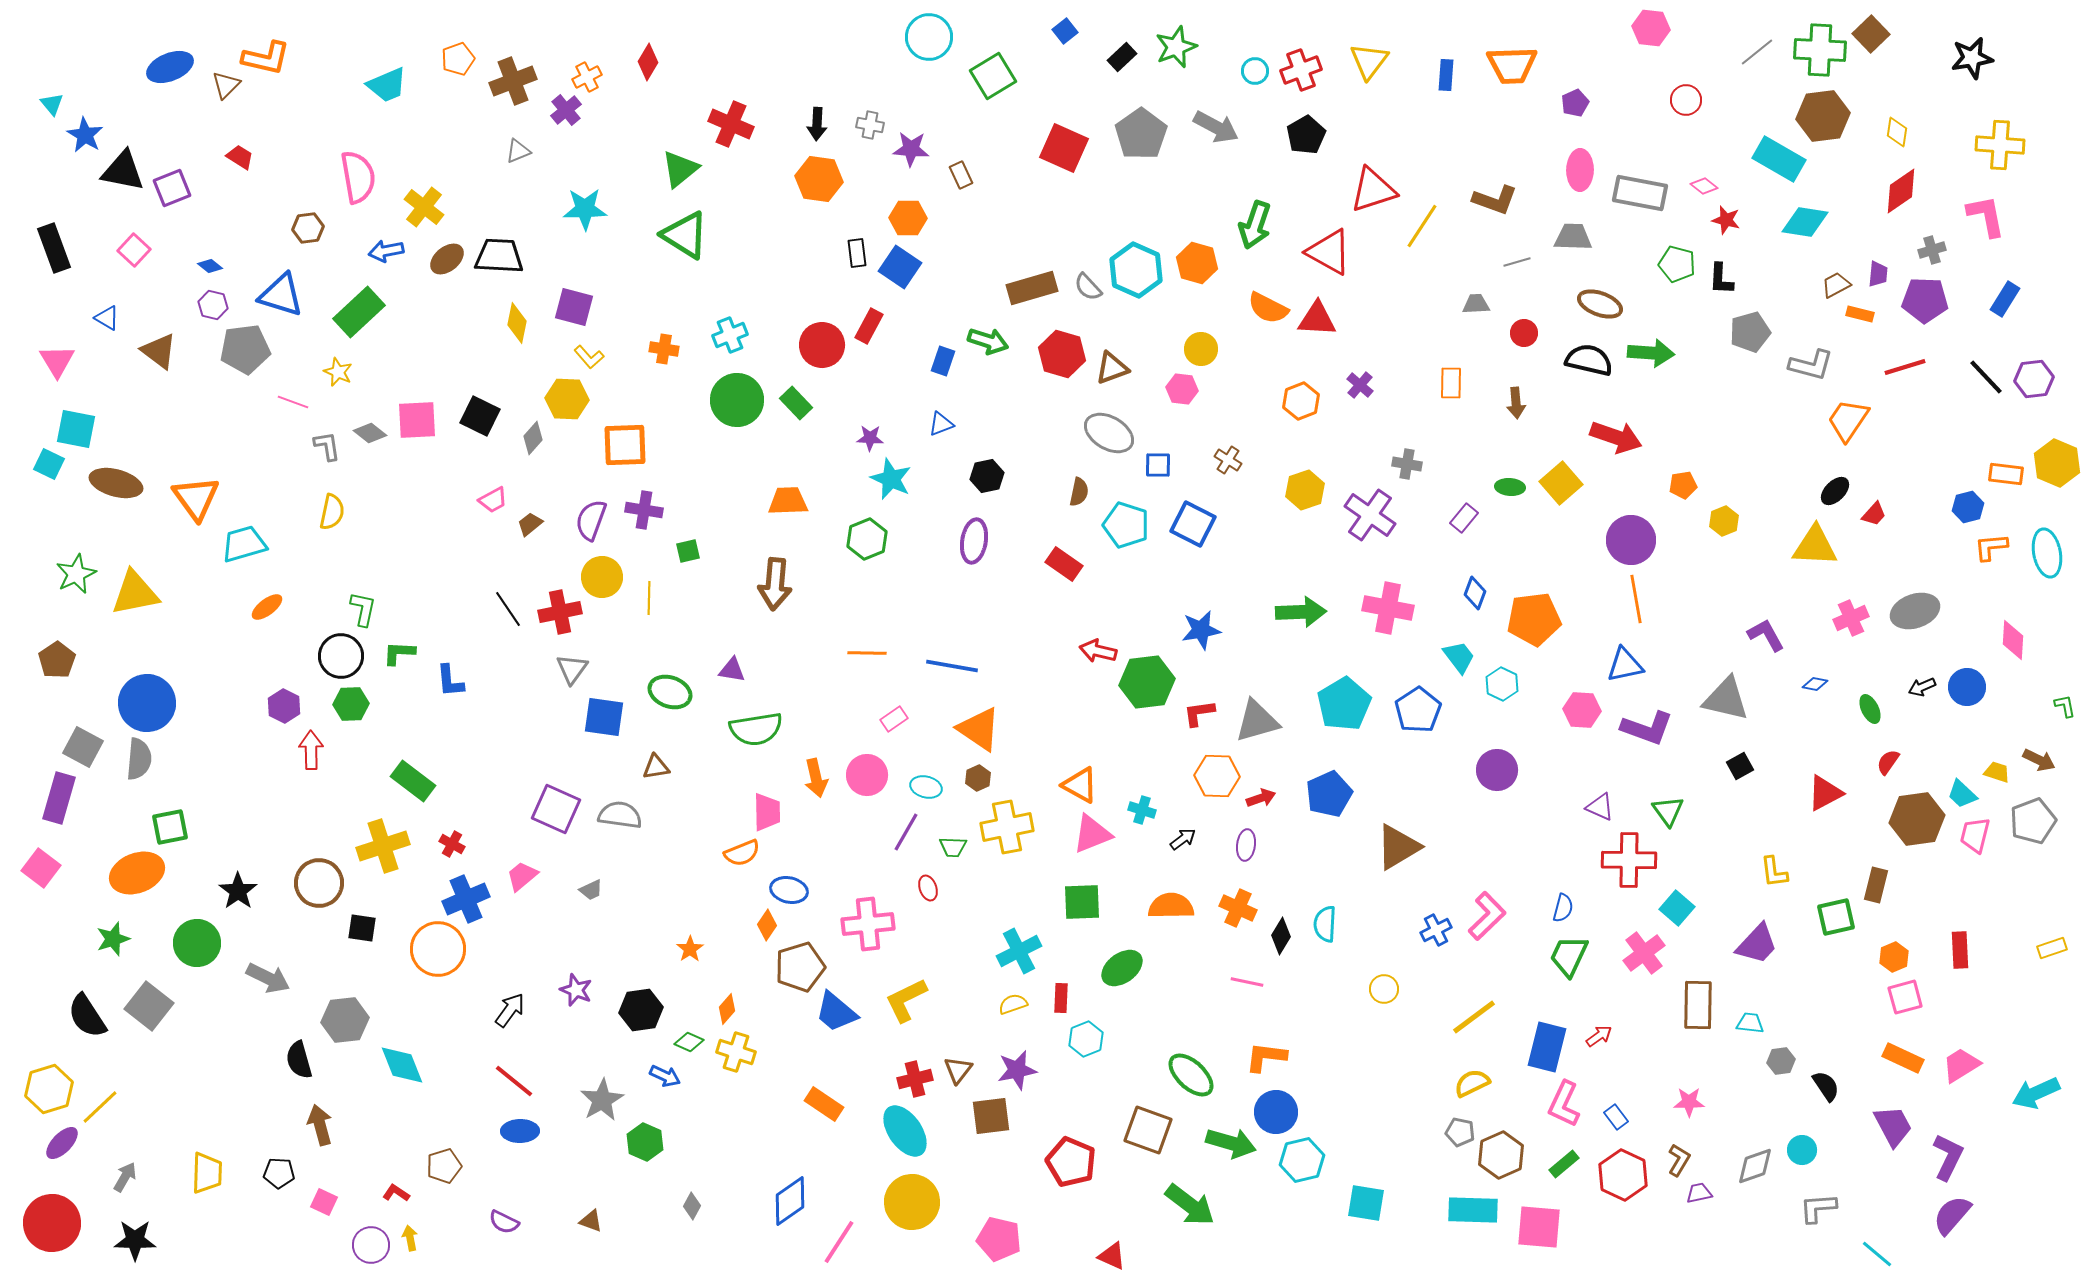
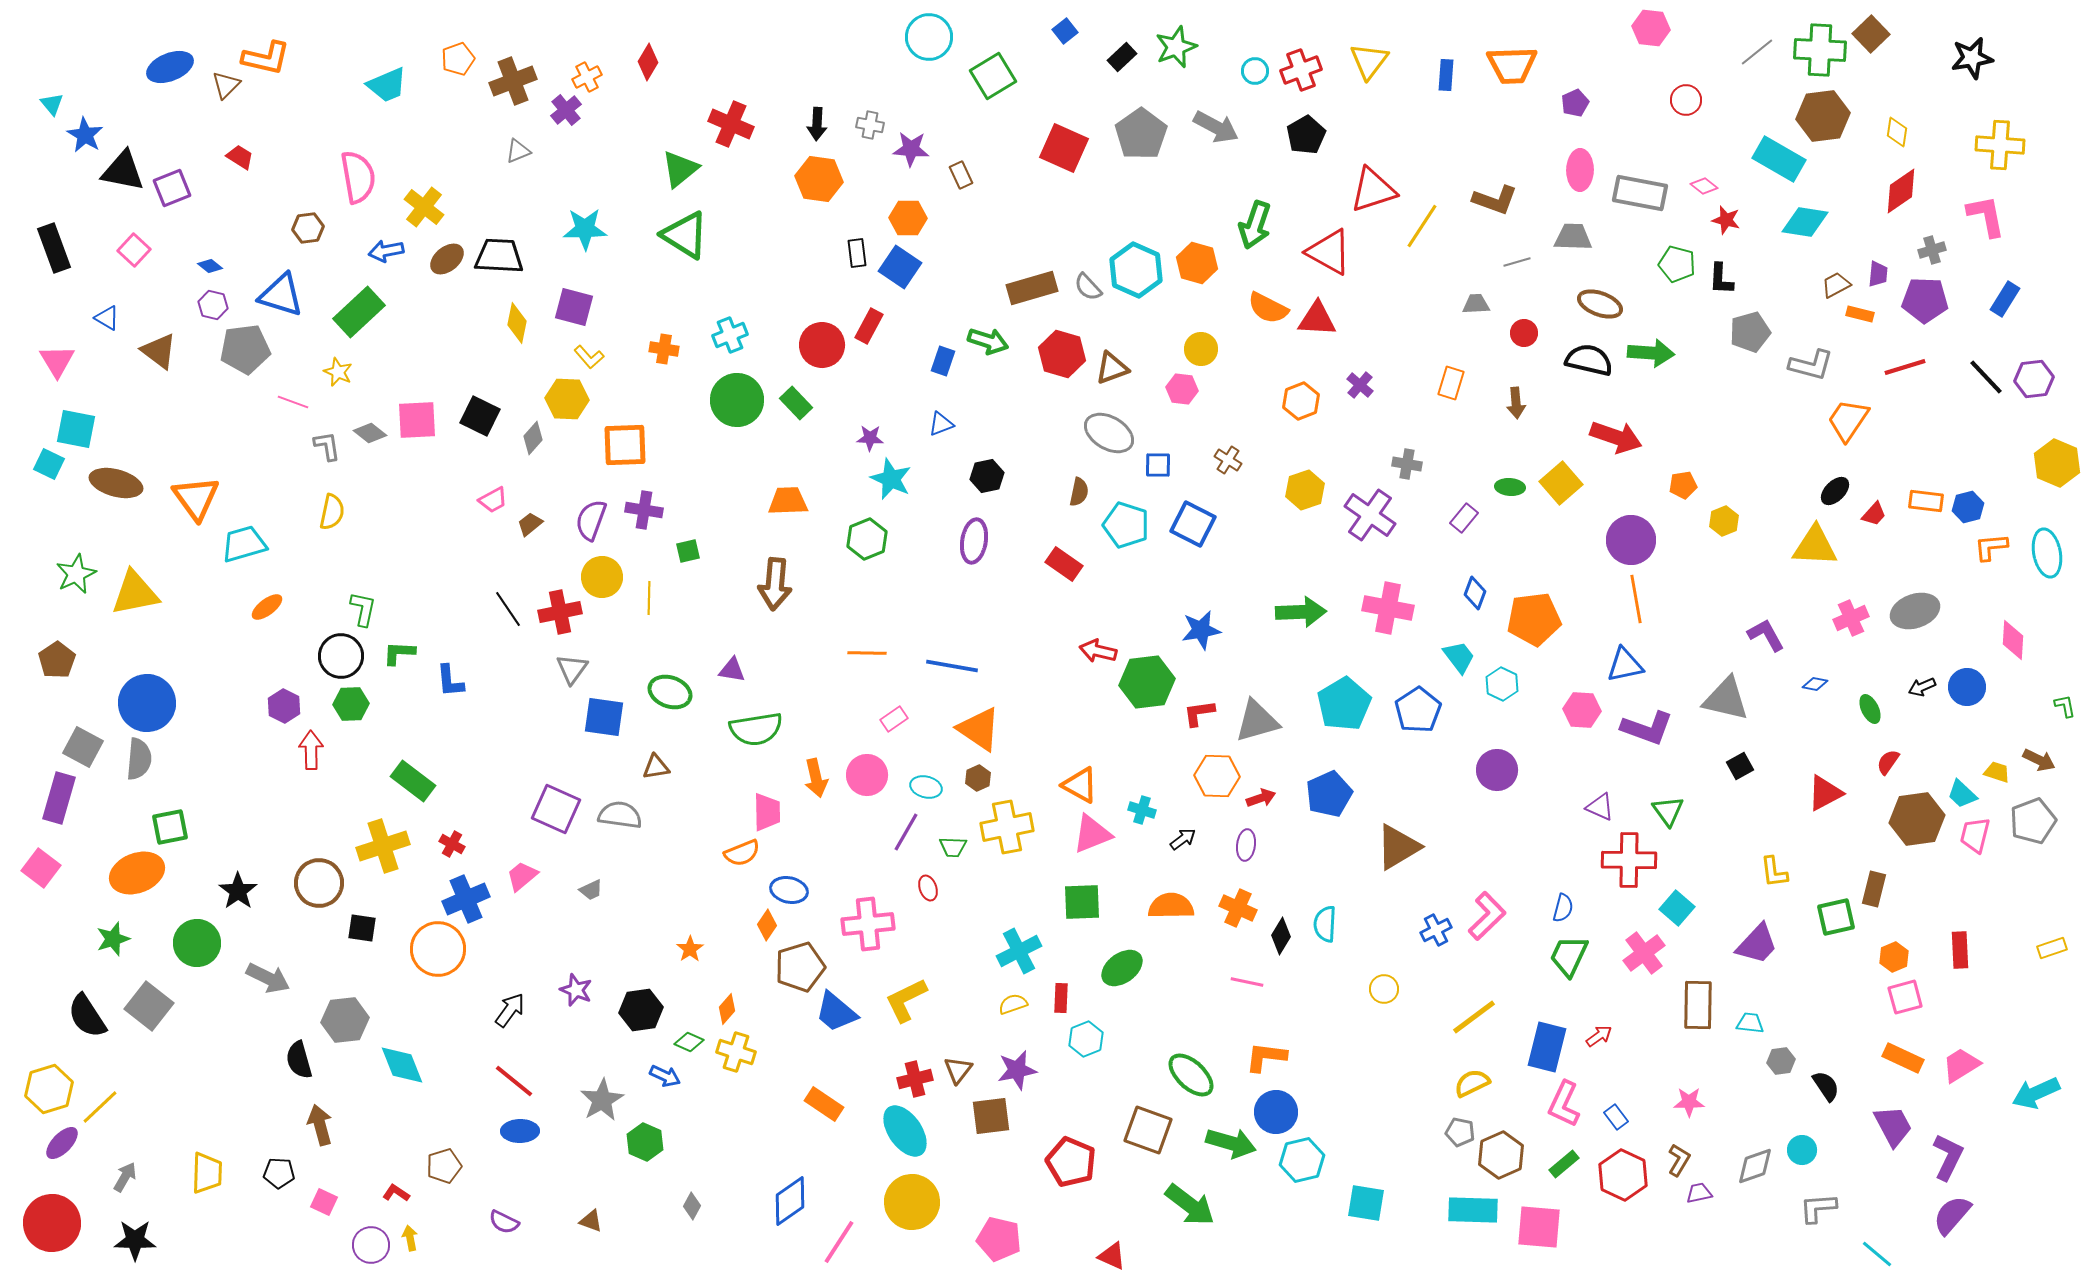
cyan star at (585, 209): moved 20 px down
orange rectangle at (1451, 383): rotated 16 degrees clockwise
orange rectangle at (2006, 474): moved 80 px left, 27 px down
brown rectangle at (1876, 885): moved 2 px left, 4 px down
